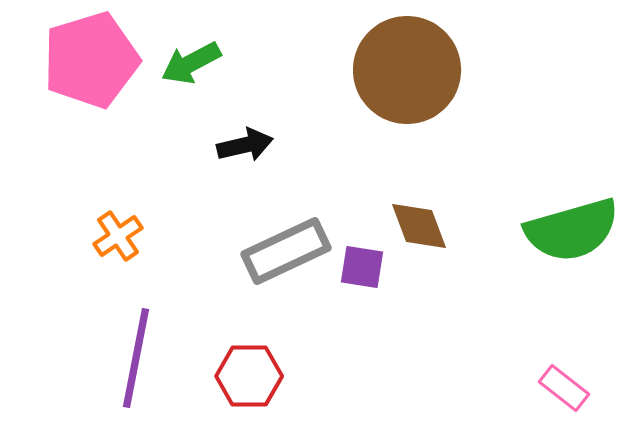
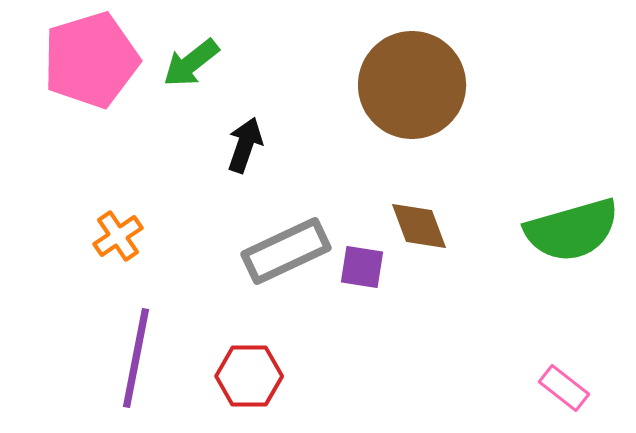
green arrow: rotated 10 degrees counterclockwise
brown circle: moved 5 px right, 15 px down
black arrow: rotated 58 degrees counterclockwise
